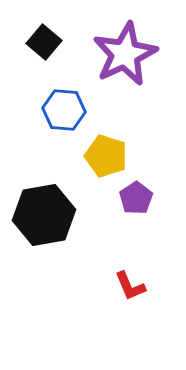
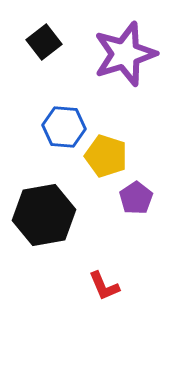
black square: rotated 12 degrees clockwise
purple star: rotated 8 degrees clockwise
blue hexagon: moved 17 px down
red L-shape: moved 26 px left
